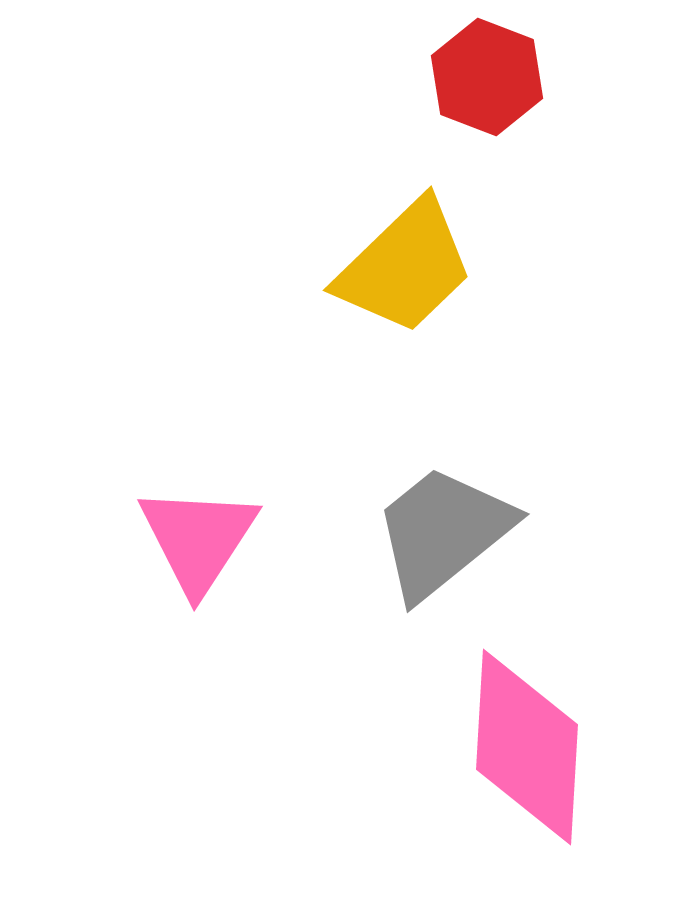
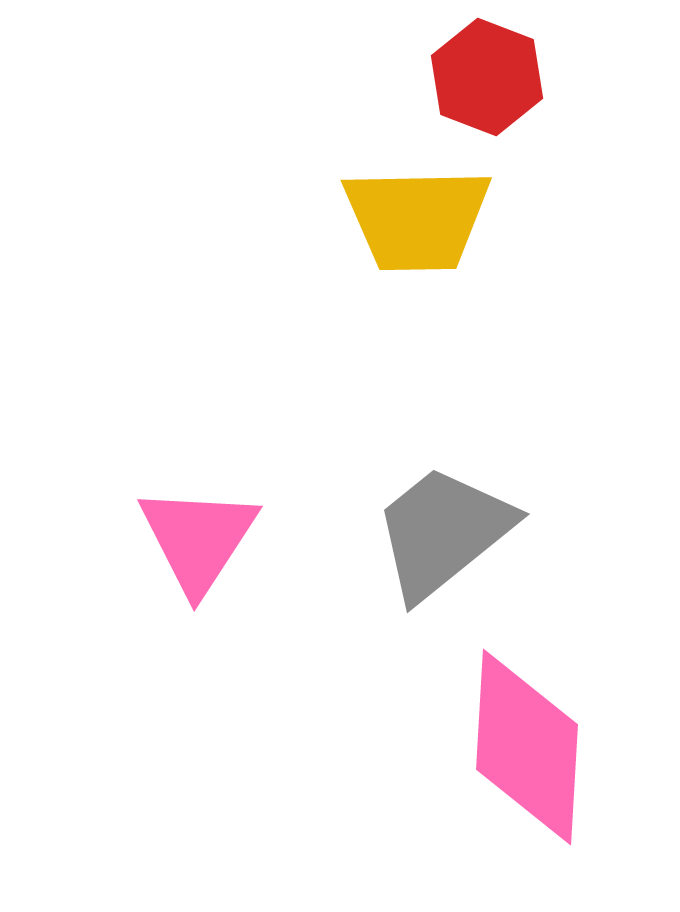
yellow trapezoid: moved 12 px right, 48 px up; rotated 43 degrees clockwise
